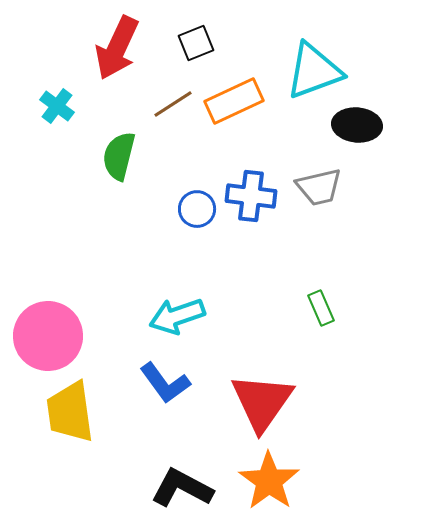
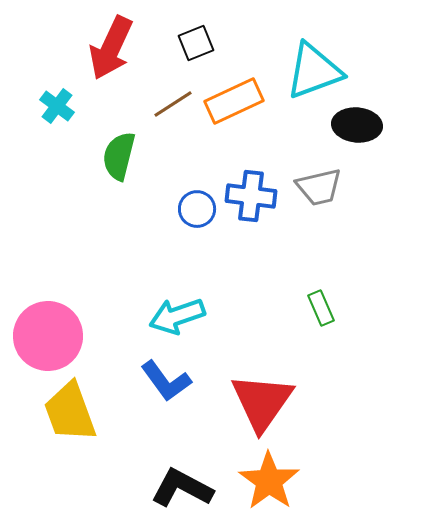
red arrow: moved 6 px left
blue L-shape: moved 1 px right, 2 px up
yellow trapezoid: rotated 12 degrees counterclockwise
